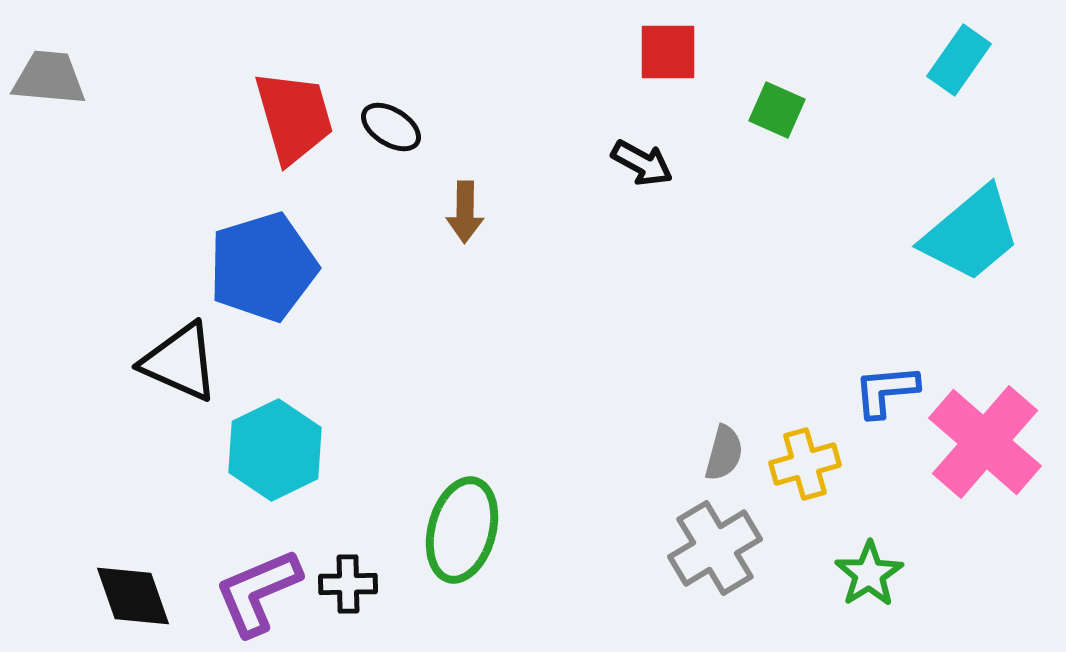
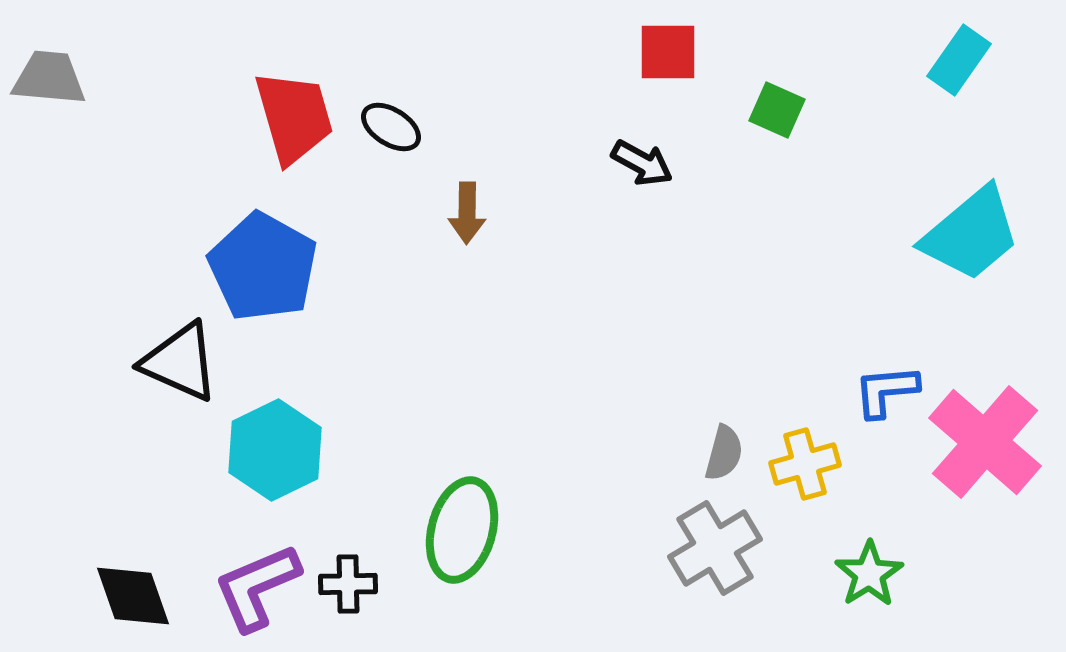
brown arrow: moved 2 px right, 1 px down
blue pentagon: rotated 26 degrees counterclockwise
purple L-shape: moved 1 px left, 5 px up
